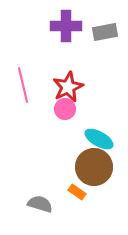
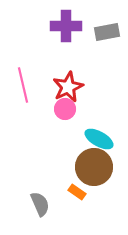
gray rectangle: moved 2 px right
gray semicircle: rotated 50 degrees clockwise
